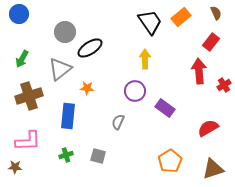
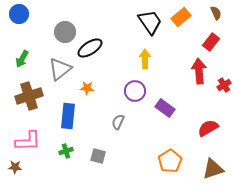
green cross: moved 4 px up
